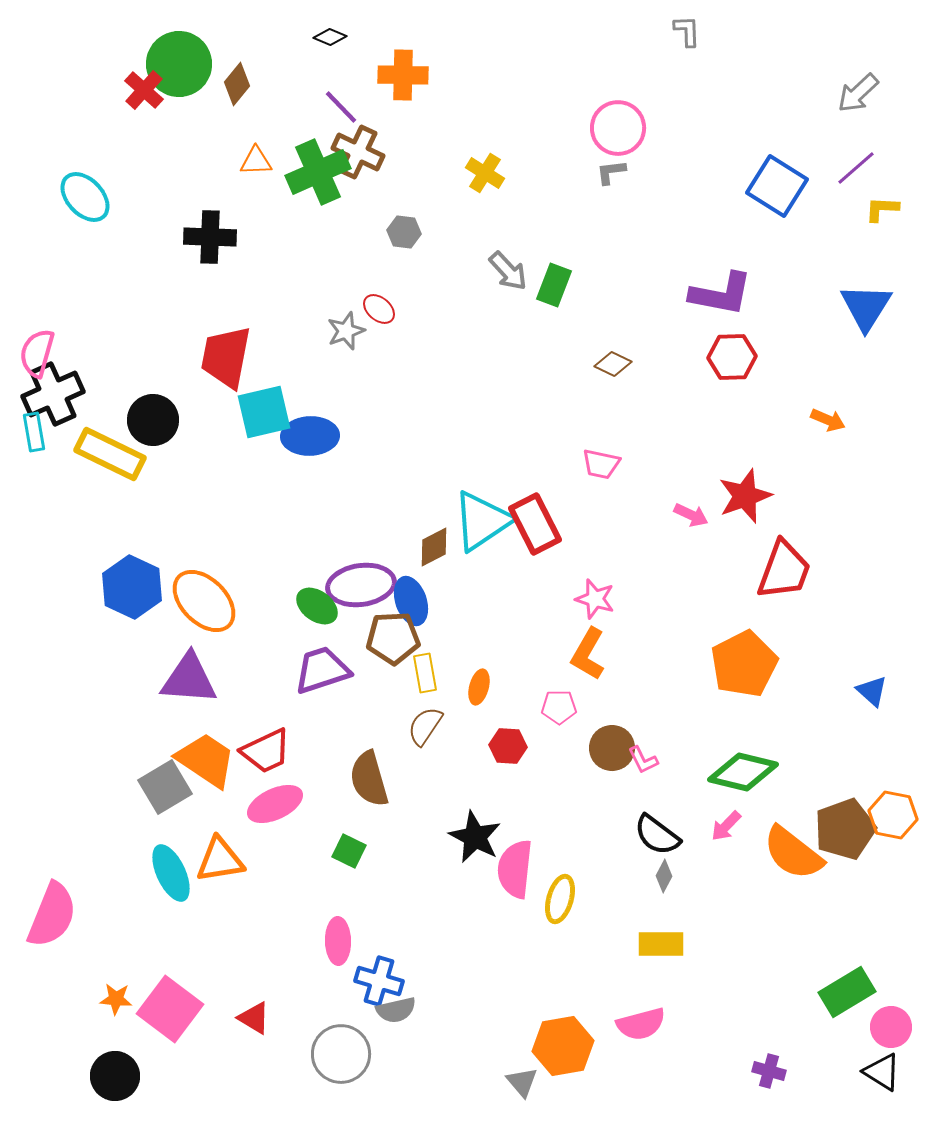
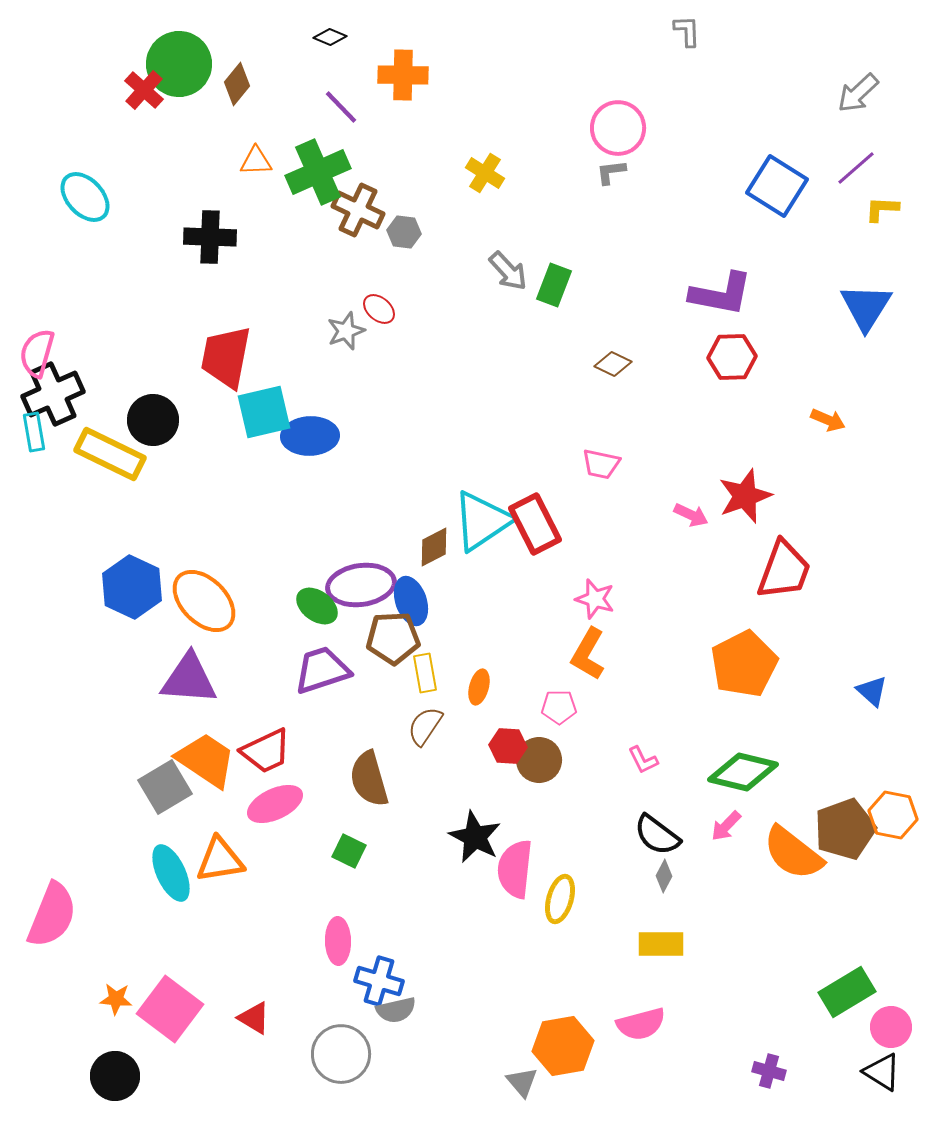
brown cross at (358, 152): moved 58 px down
brown circle at (612, 748): moved 73 px left, 12 px down
